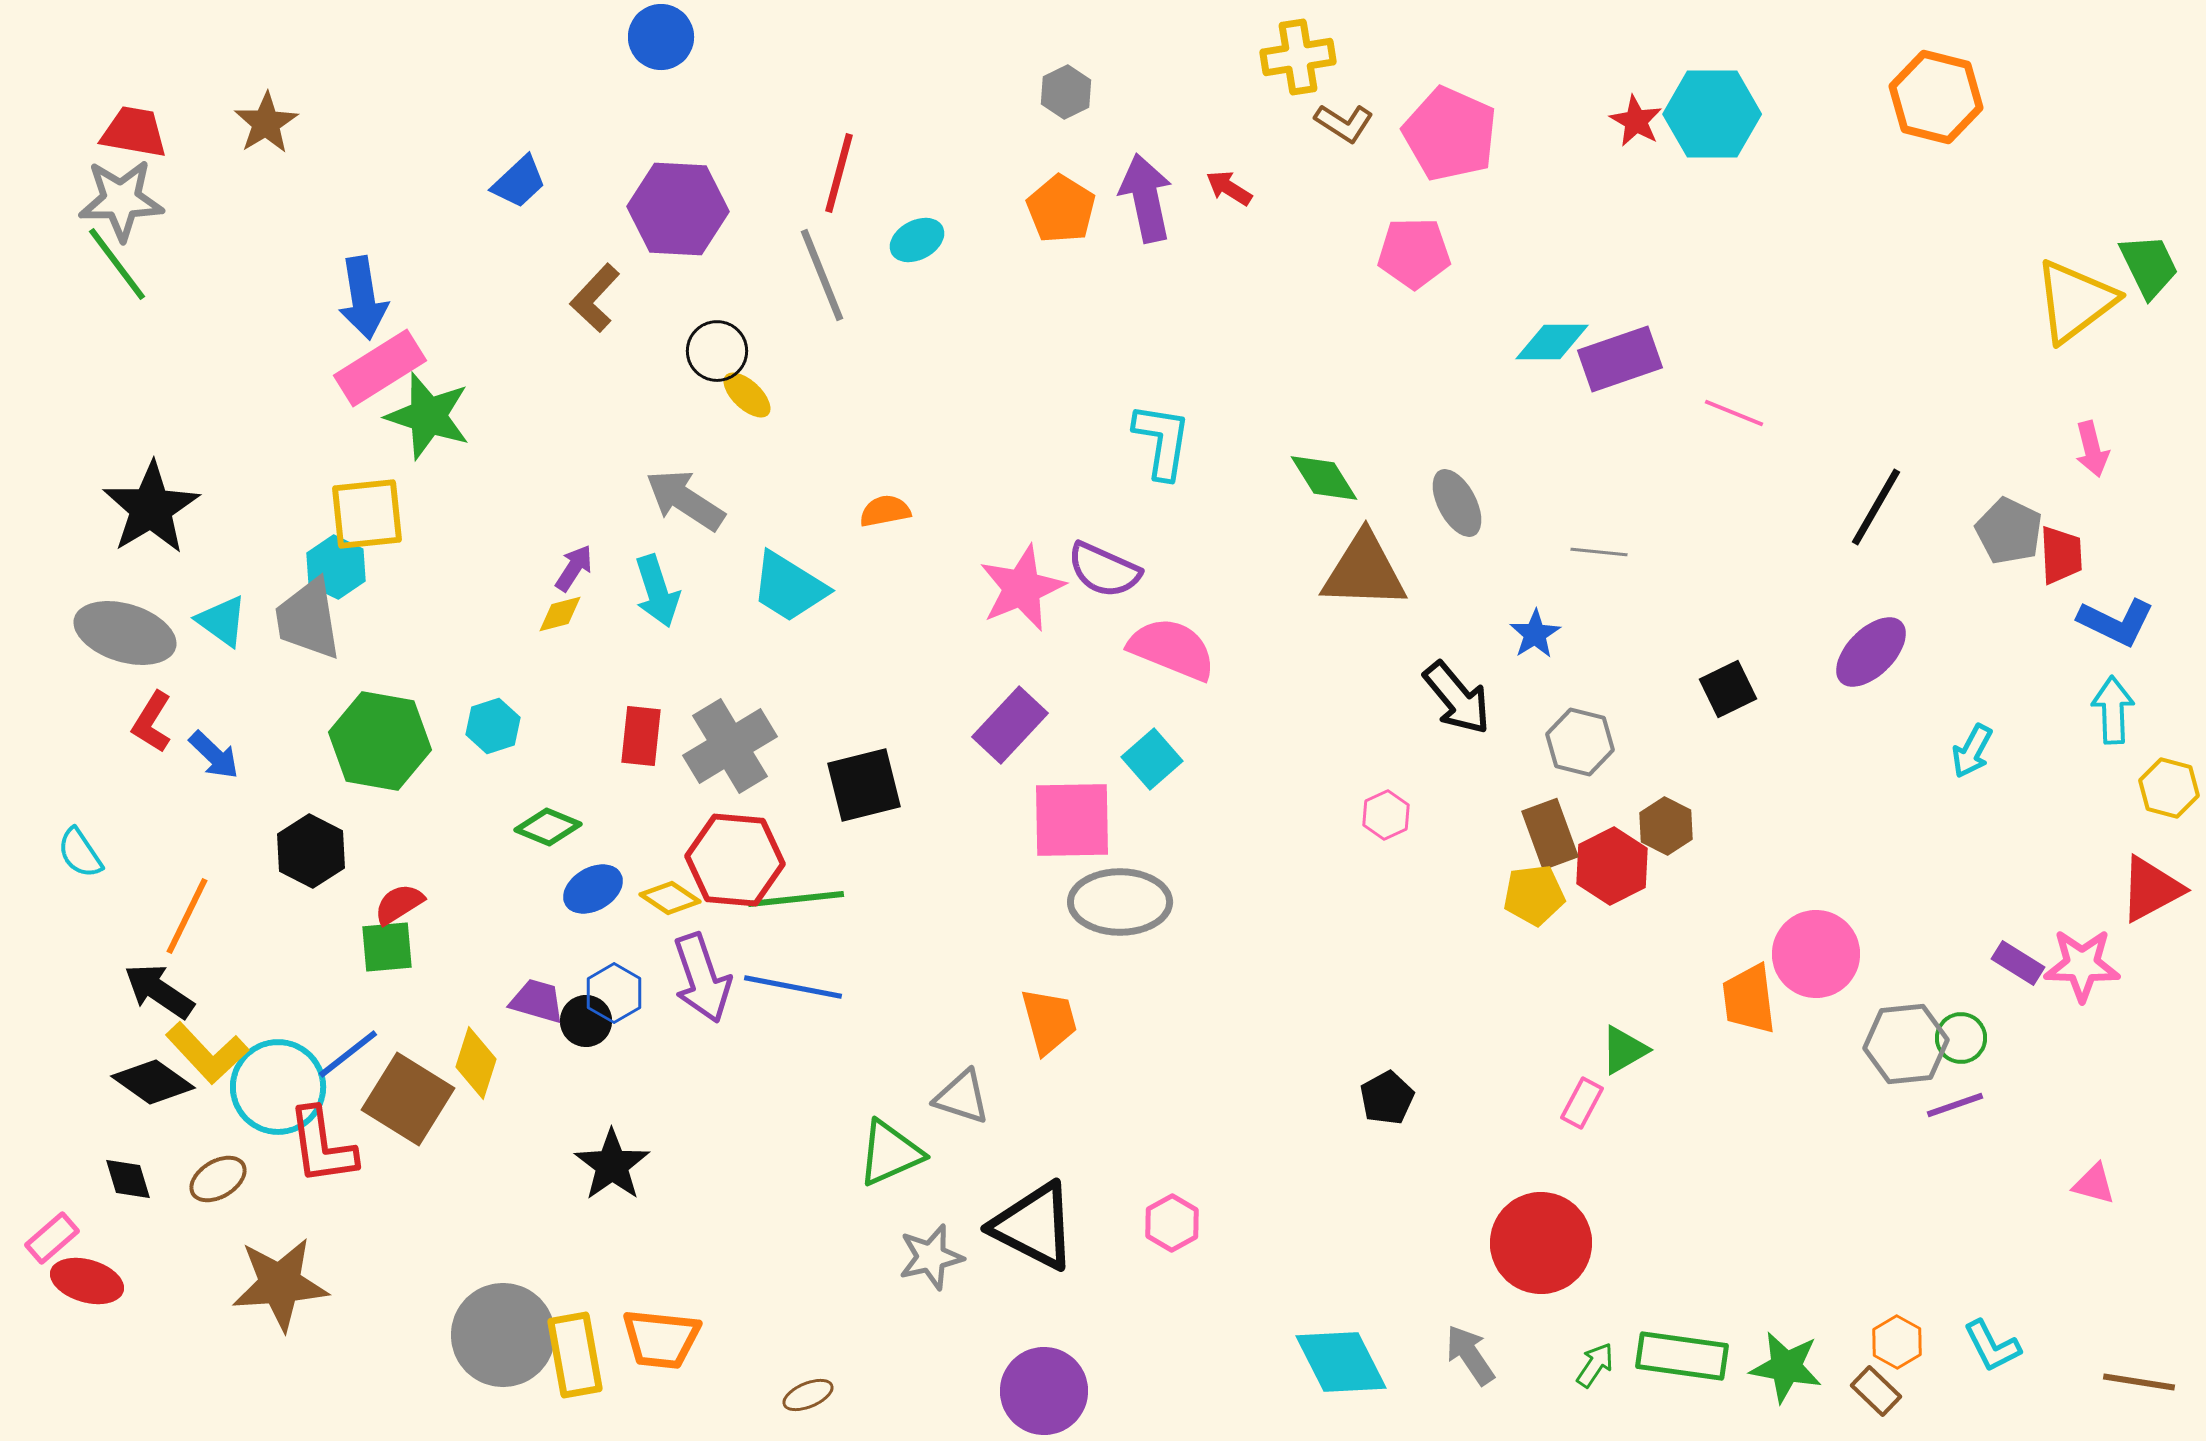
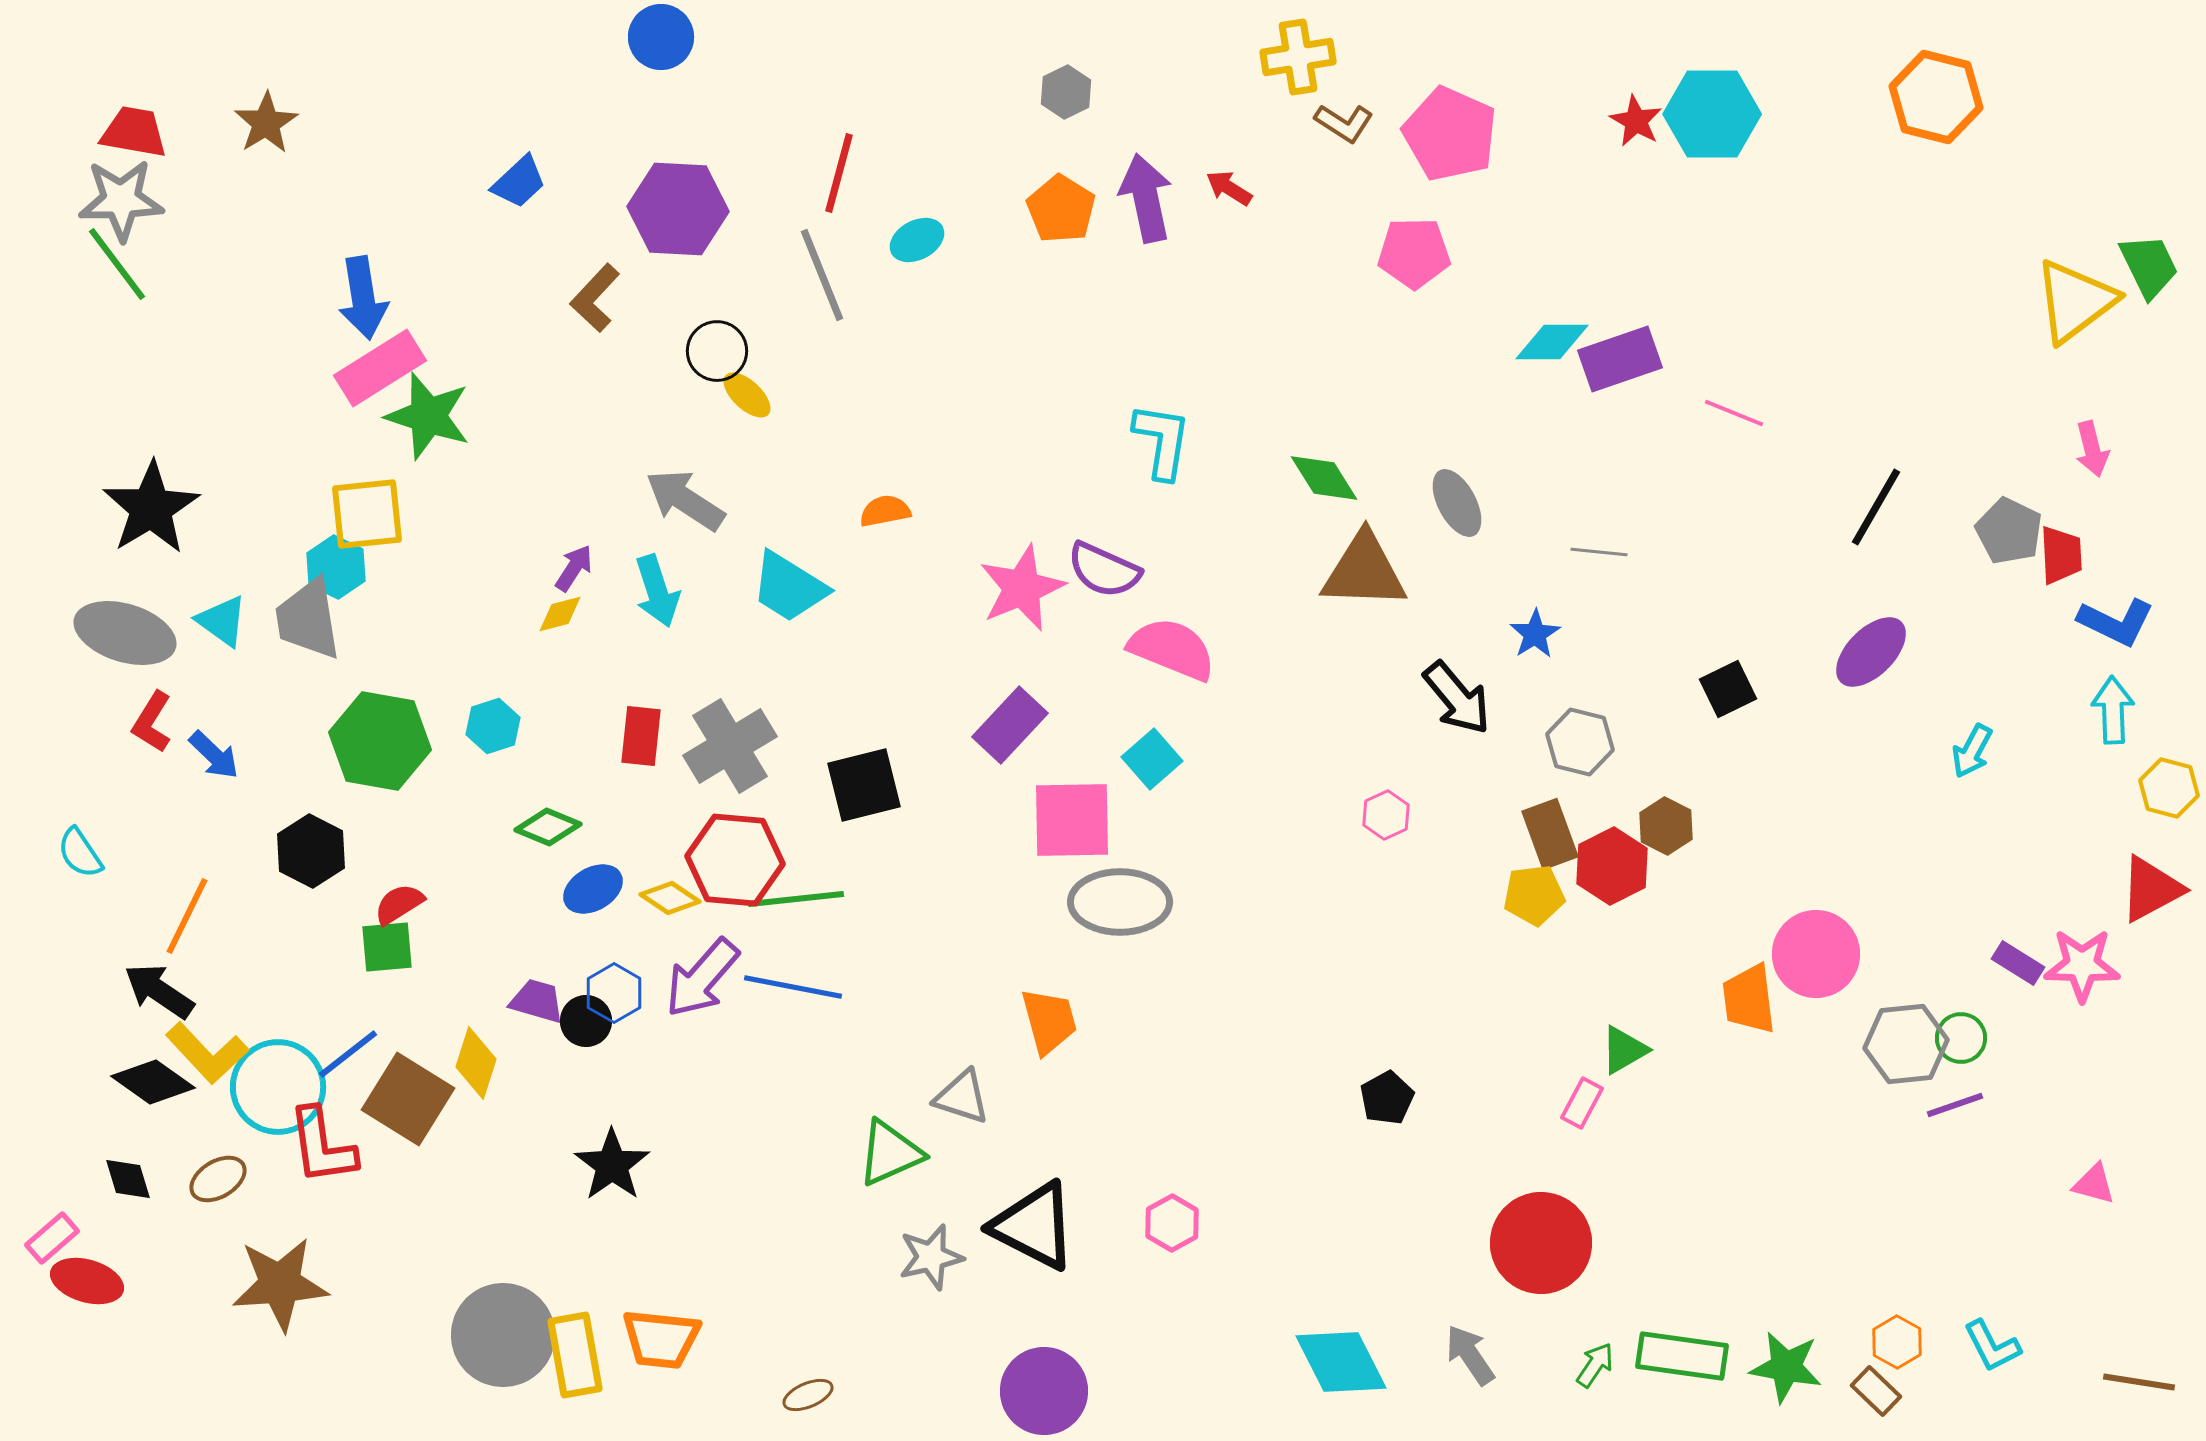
purple arrow at (702, 978): rotated 60 degrees clockwise
